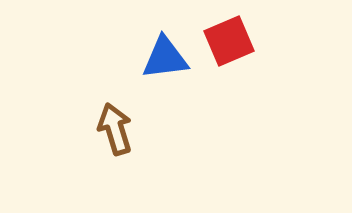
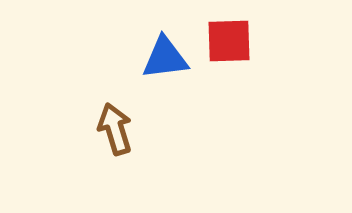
red square: rotated 21 degrees clockwise
